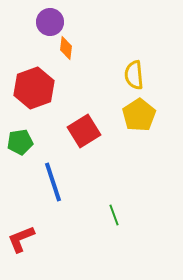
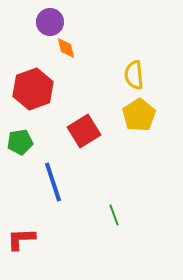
orange diamond: rotated 20 degrees counterclockwise
red hexagon: moved 1 px left, 1 px down
red L-shape: rotated 20 degrees clockwise
